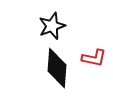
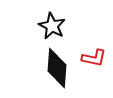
black star: rotated 24 degrees counterclockwise
